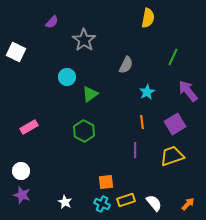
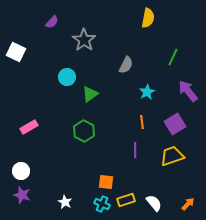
orange square: rotated 14 degrees clockwise
